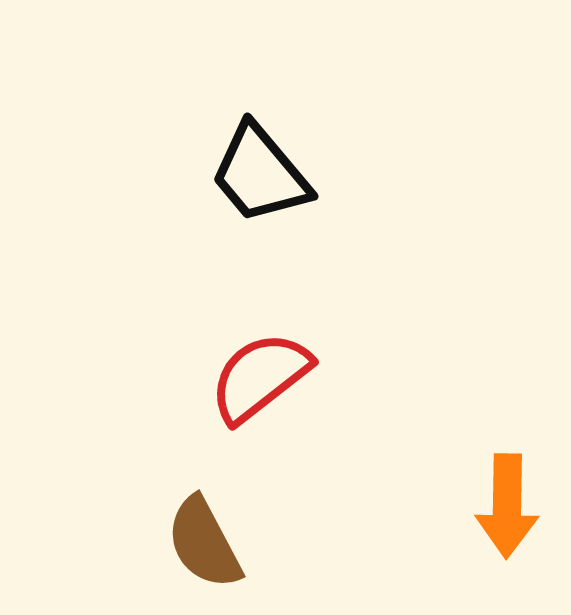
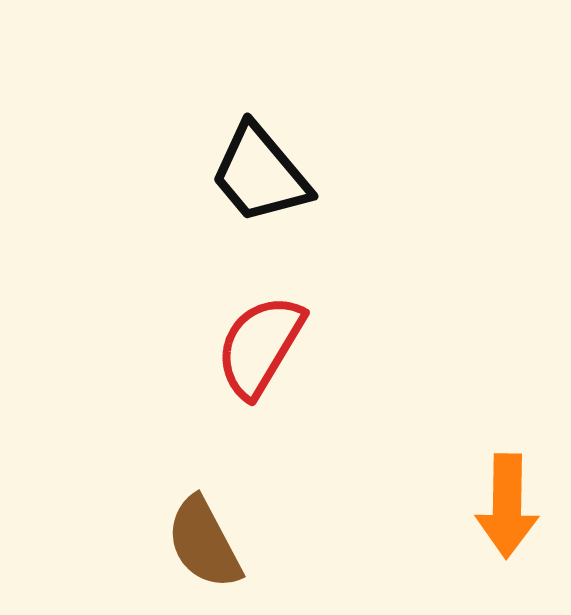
red semicircle: moved 31 px up; rotated 21 degrees counterclockwise
